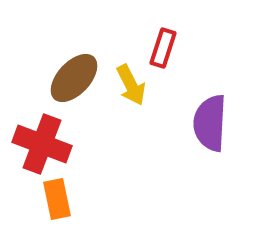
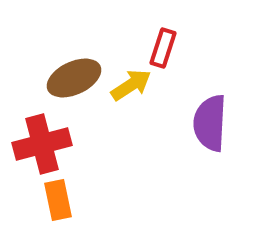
brown ellipse: rotated 22 degrees clockwise
yellow arrow: rotated 96 degrees counterclockwise
red cross: rotated 36 degrees counterclockwise
orange rectangle: moved 1 px right, 1 px down
